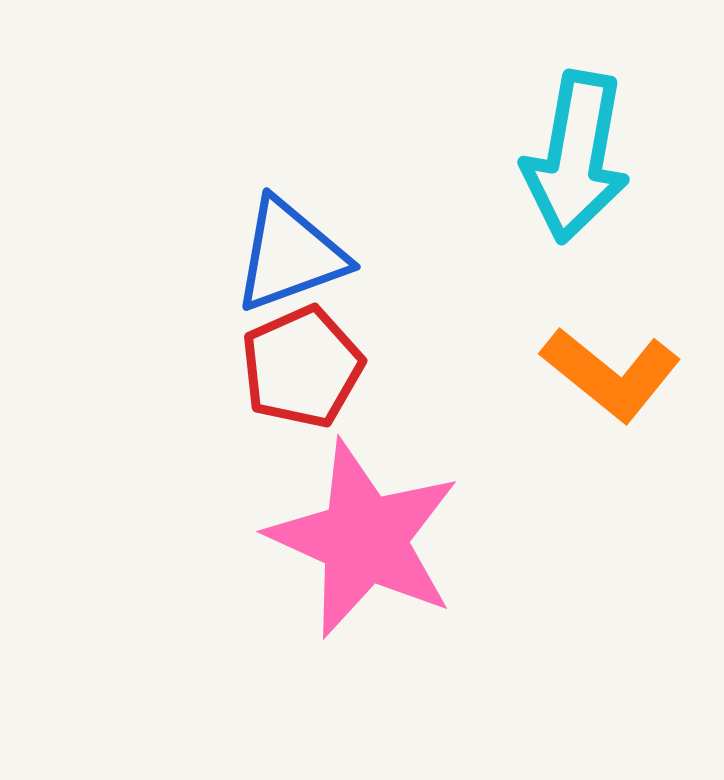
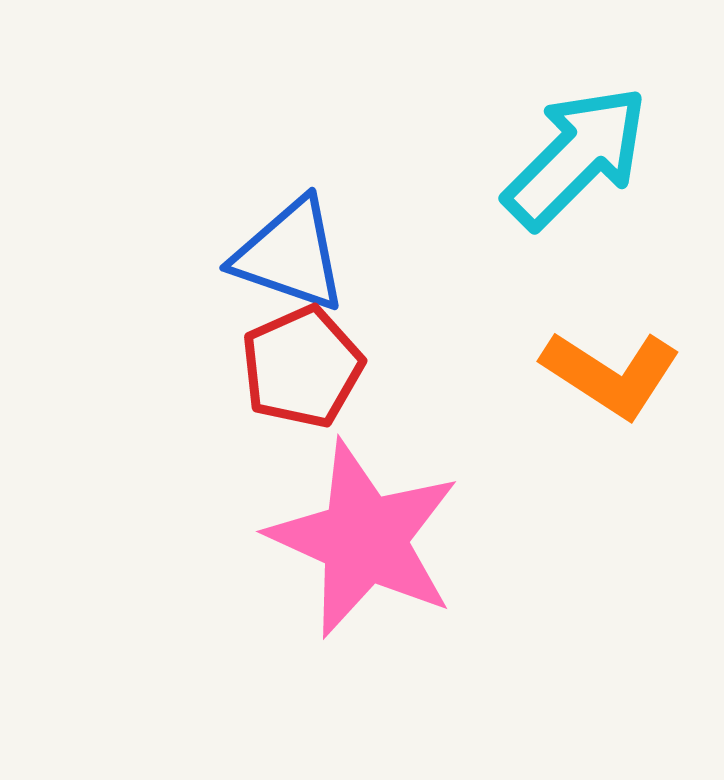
cyan arrow: rotated 145 degrees counterclockwise
blue triangle: rotated 39 degrees clockwise
orange L-shape: rotated 6 degrees counterclockwise
